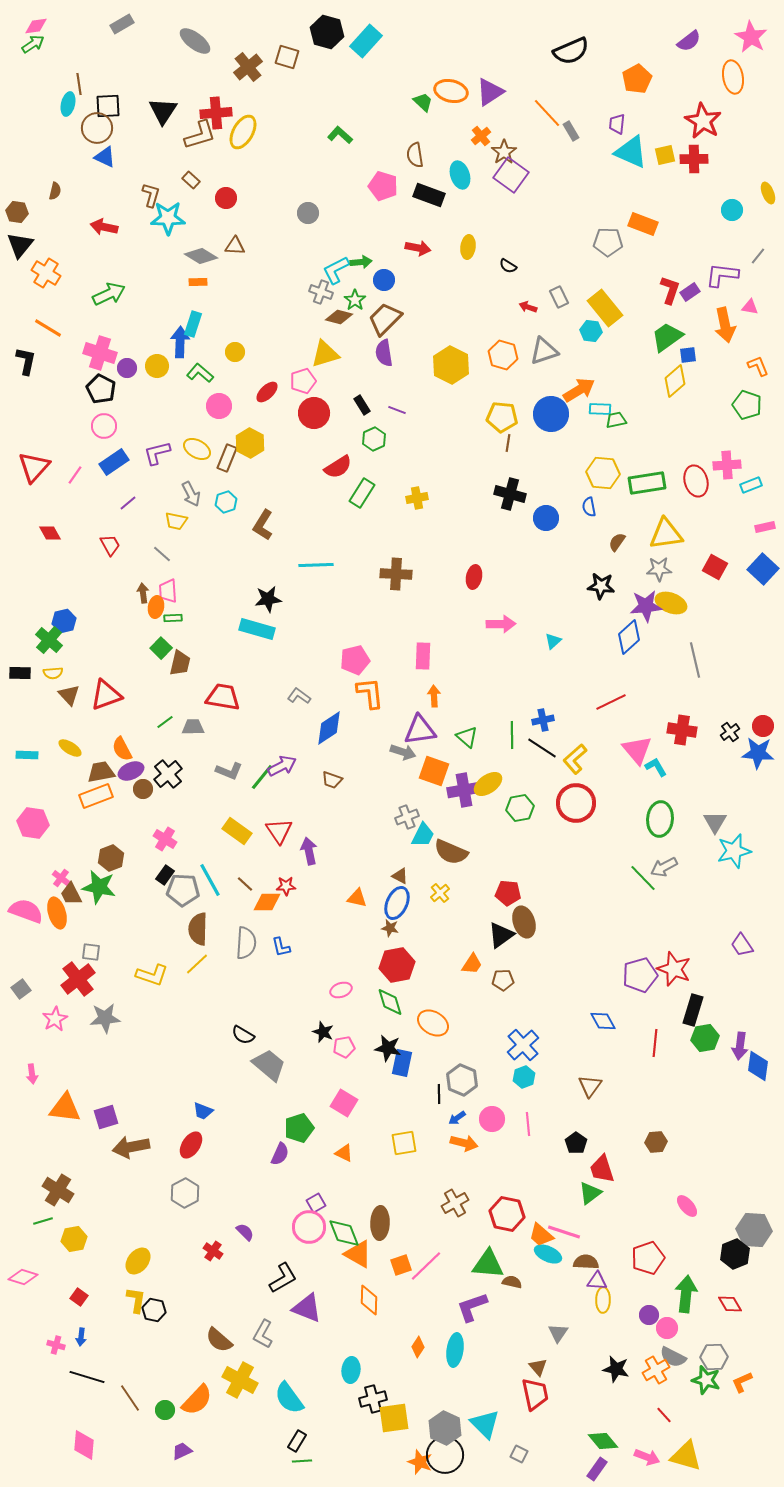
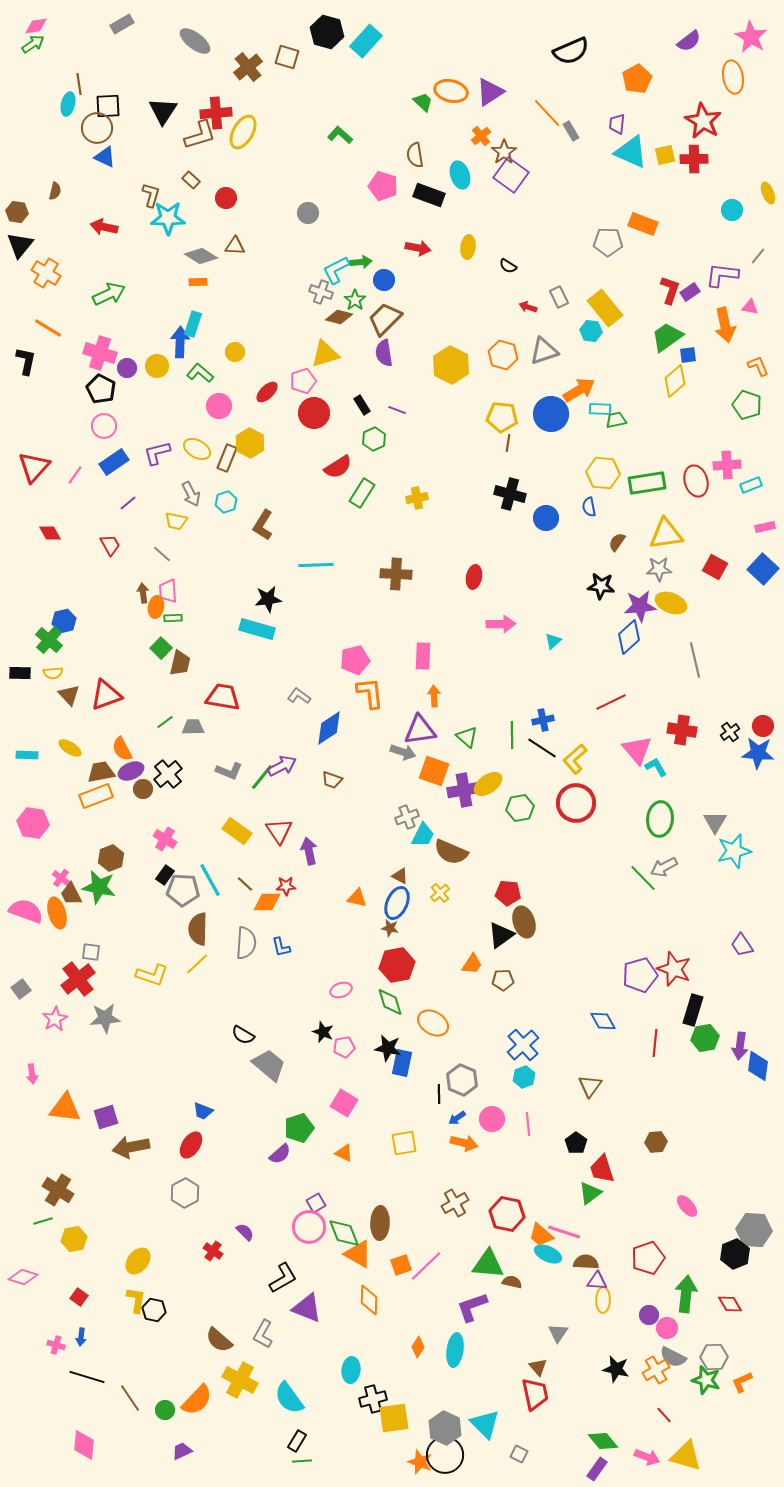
purple star at (646, 606): moved 6 px left
purple semicircle at (280, 1154): rotated 25 degrees clockwise
